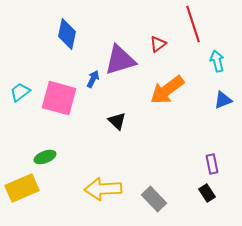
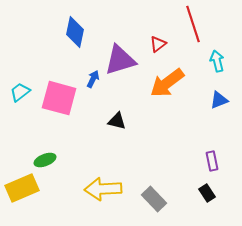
blue diamond: moved 8 px right, 2 px up
orange arrow: moved 7 px up
blue triangle: moved 4 px left
black triangle: rotated 30 degrees counterclockwise
green ellipse: moved 3 px down
purple rectangle: moved 3 px up
